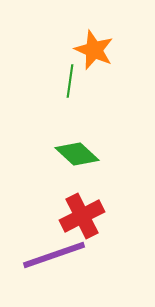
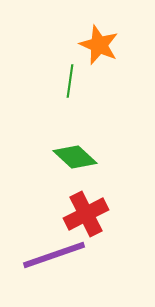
orange star: moved 5 px right, 5 px up
green diamond: moved 2 px left, 3 px down
red cross: moved 4 px right, 2 px up
